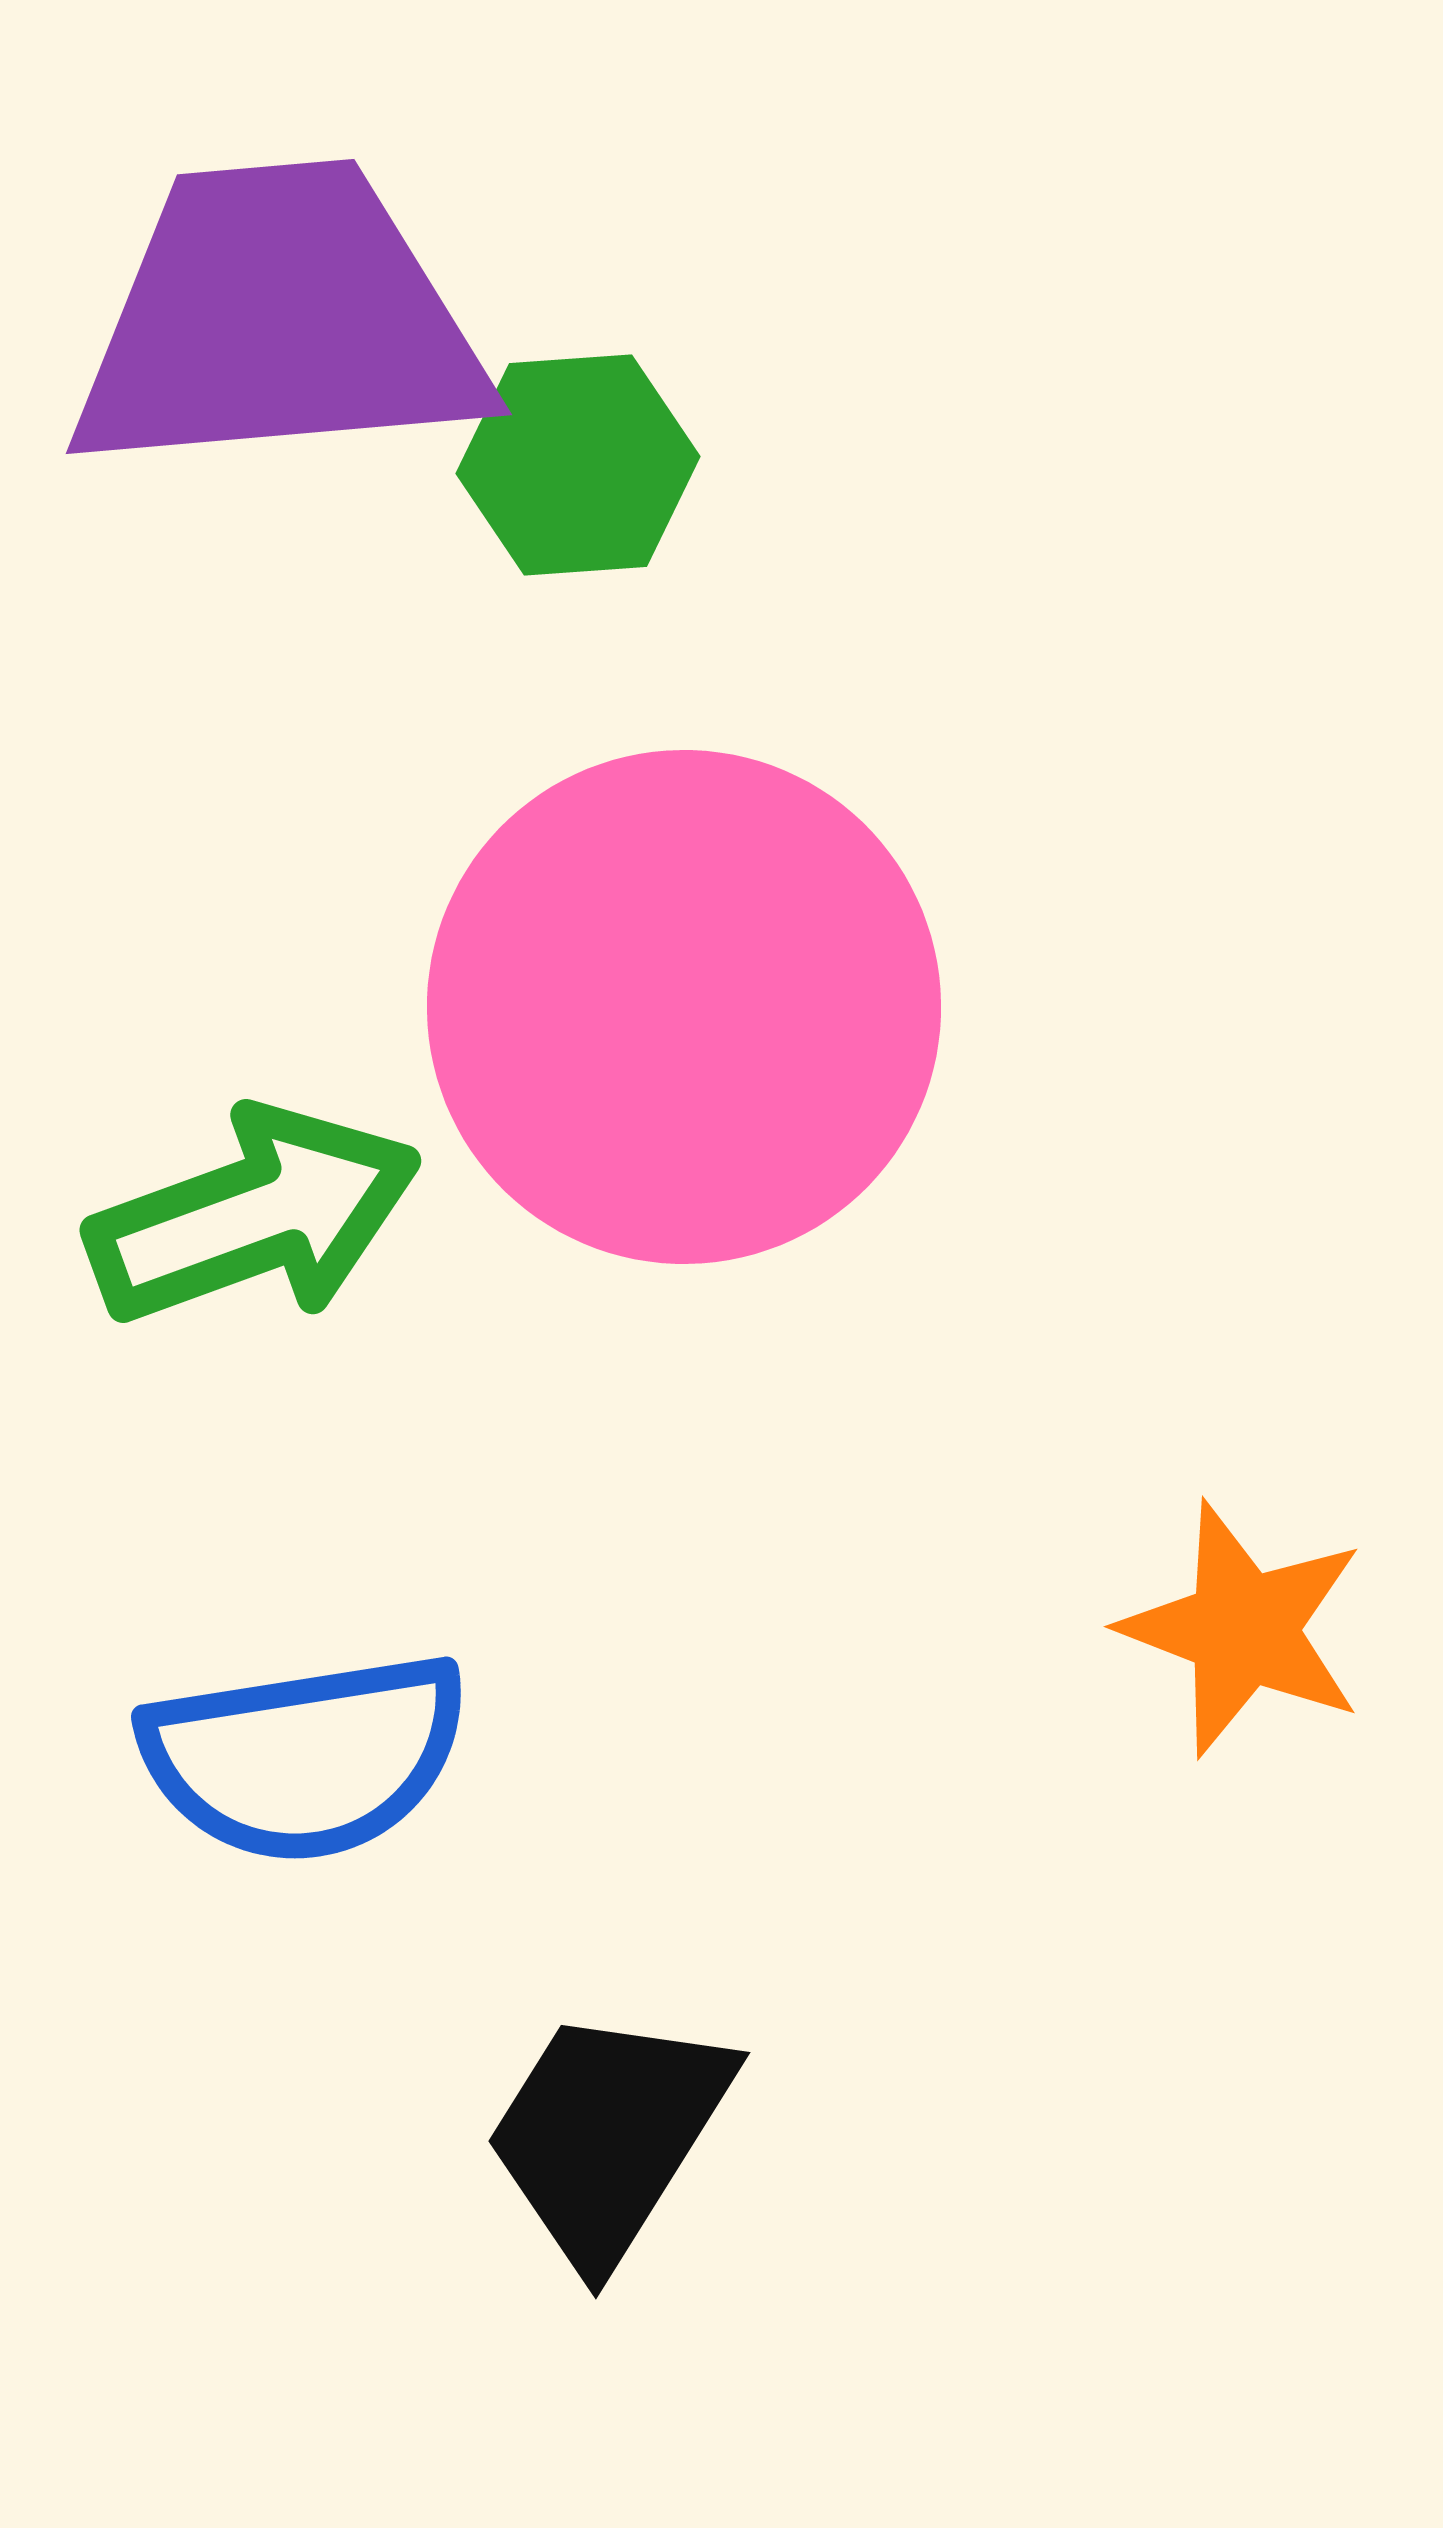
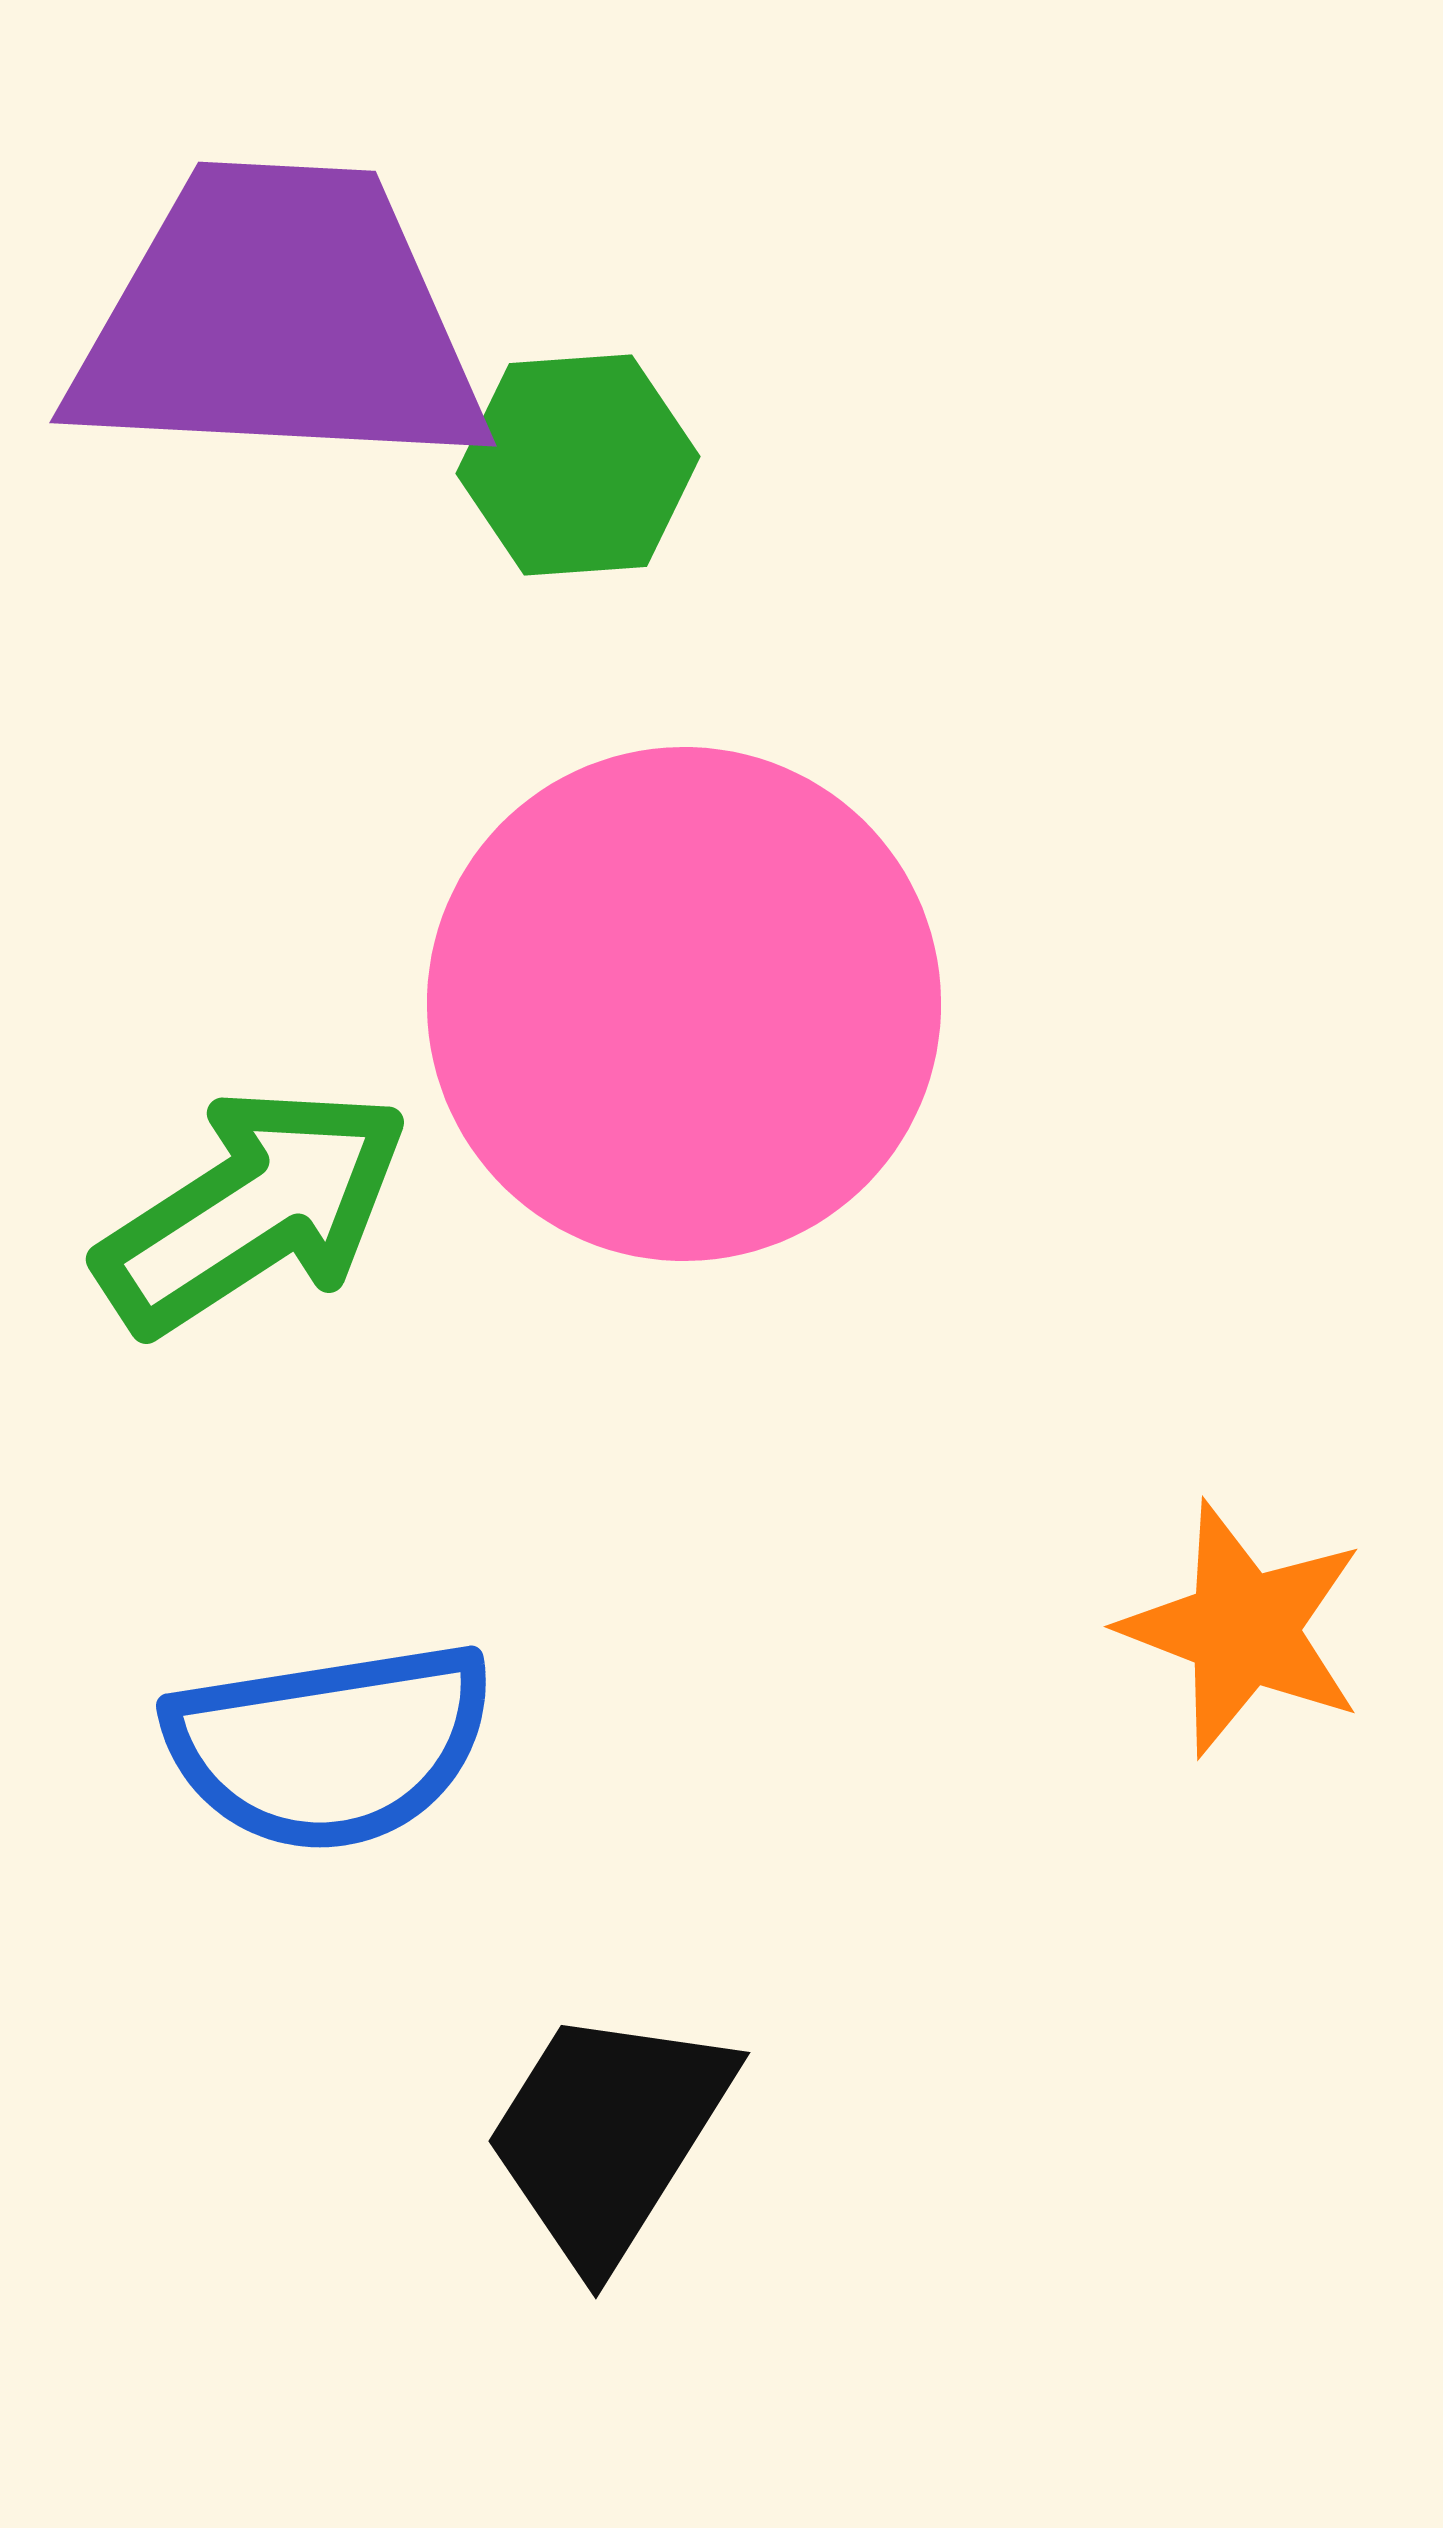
purple trapezoid: rotated 8 degrees clockwise
pink circle: moved 3 px up
green arrow: moved 1 px left, 6 px up; rotated 13 degrees counterclockwise
blue semicircle: moved 25 px right, 11 px up
